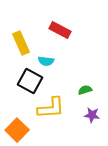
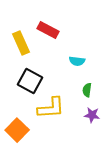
red rectangle: moved 12 px left
cyan semicircle: moved 31 px right
green semicircle: moved 2 px right; rotated 64 degrees counterclockwise
